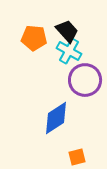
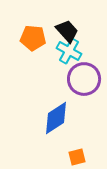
orange pentagon: moved 1 px left
purple circle: moved 1 px left, 1 px up
